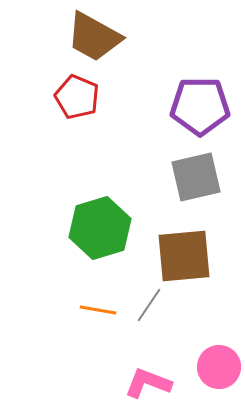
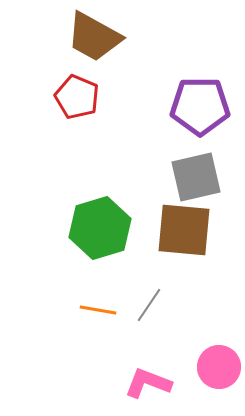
brown square: moved 26 px up; rotated 10 degrees clockwise
